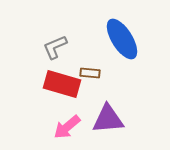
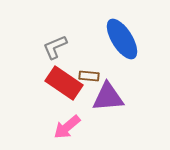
brown rectangle: moved 1 px left, 3 px down
red rectangle: moved 2 px right, 1 px up; rotated 18 degrees clockwise
purple triangle: moved 22 px up
